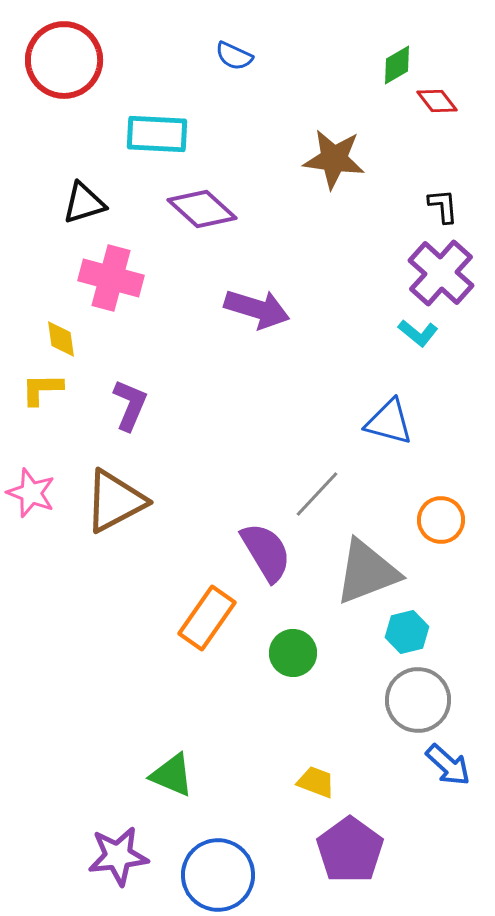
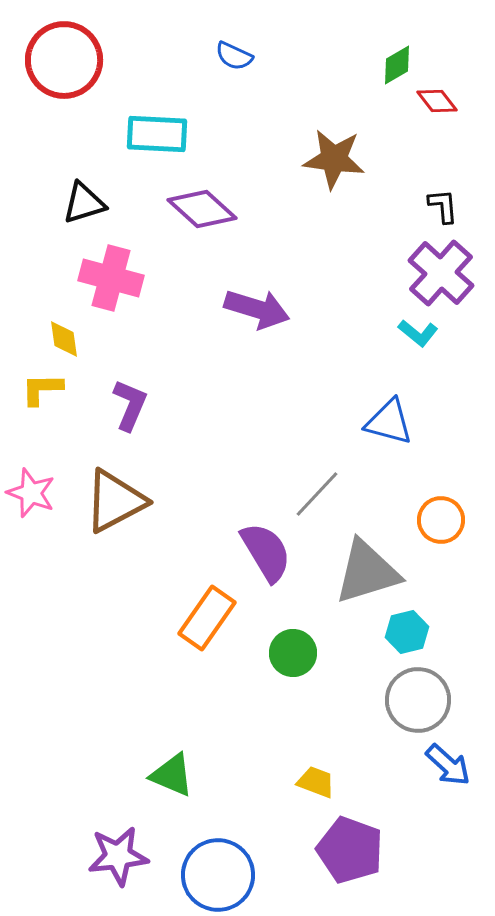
yellow diamond: moved 3 px right
gray triangle: rotated 4 degrees clockwise
purple pentagon: rotated 16 degrees counterclockwise
